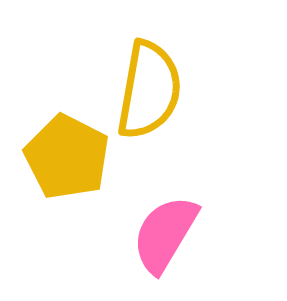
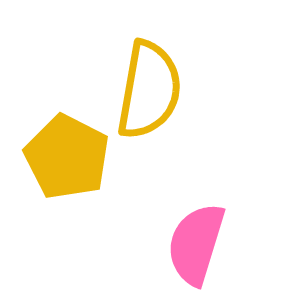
pink semicircle: moved 31 px right, 10 px down; rotated 14 degrees counterclockwise
